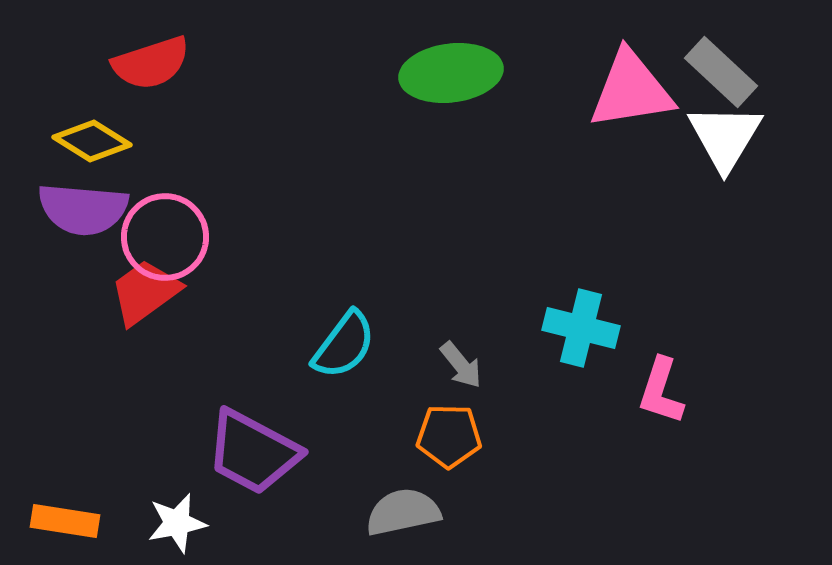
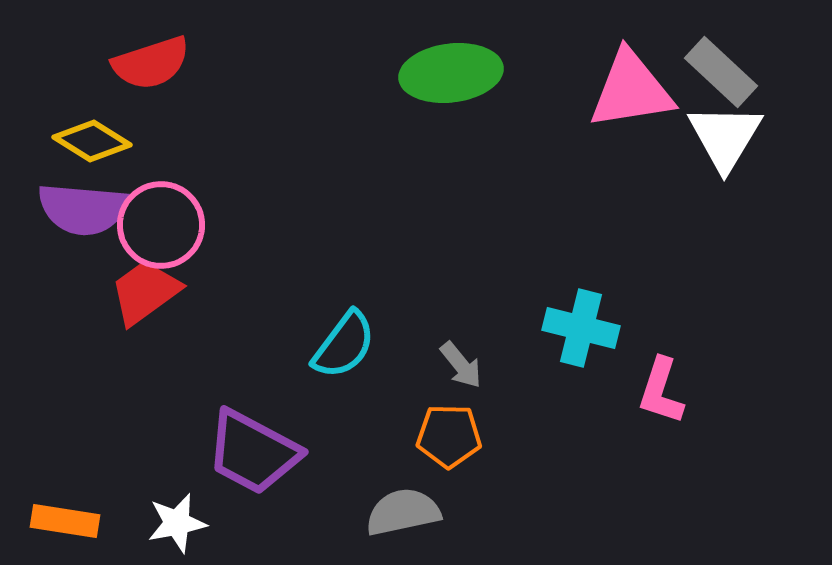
pink circle: moved 4 px left, 12 px up
